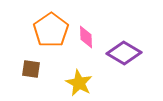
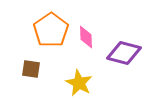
purple diamond: rotated 16 degrees counterclockwise
